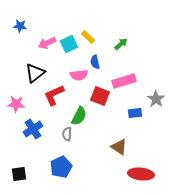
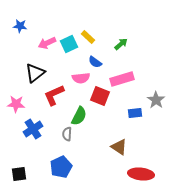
blue semicircle: rotated 40 degrees counterclockwise
pink semicircle: moved 2 px right, 3 px down
pink rectangle: moved 2 px left, 2 px up
gray star: moved 1 px down
